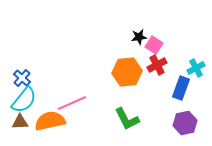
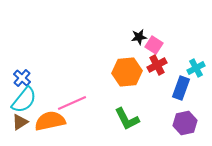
brown triangle: rotated 30 degrees counterclockwise
